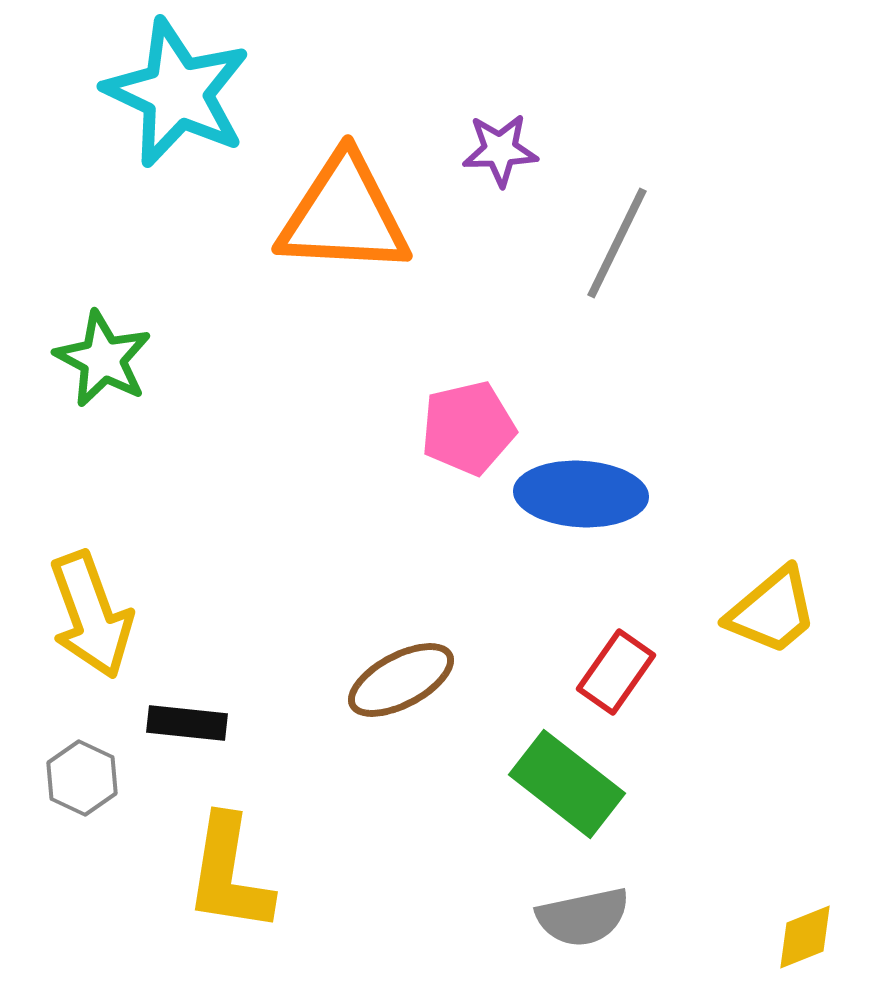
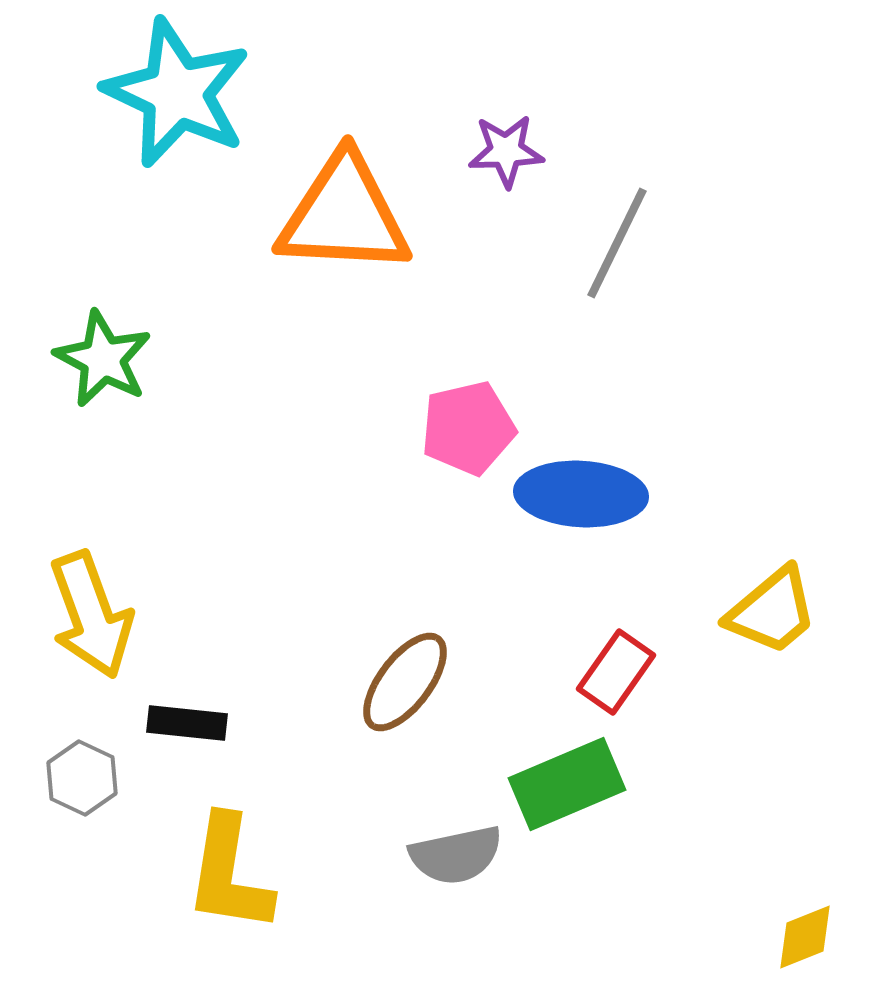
purple star: moved 6 px right, 1 px down
brown ellipse: moved 4 px right, 2 px down; rotated 25 degrees counterclockwise
green rectangle: rotated 61 degrees counterclockwise
gray semicircle: moved 127 px left, 62 px up
